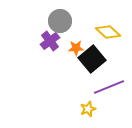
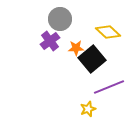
gray circle: moved 2 px up
